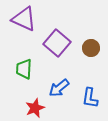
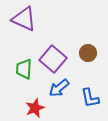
purple square: moved 4 px left, 16 px down
brown circle: moved 3 px left, 5 px down
blue L-shape: rotated 20 degrees counterclockwise
